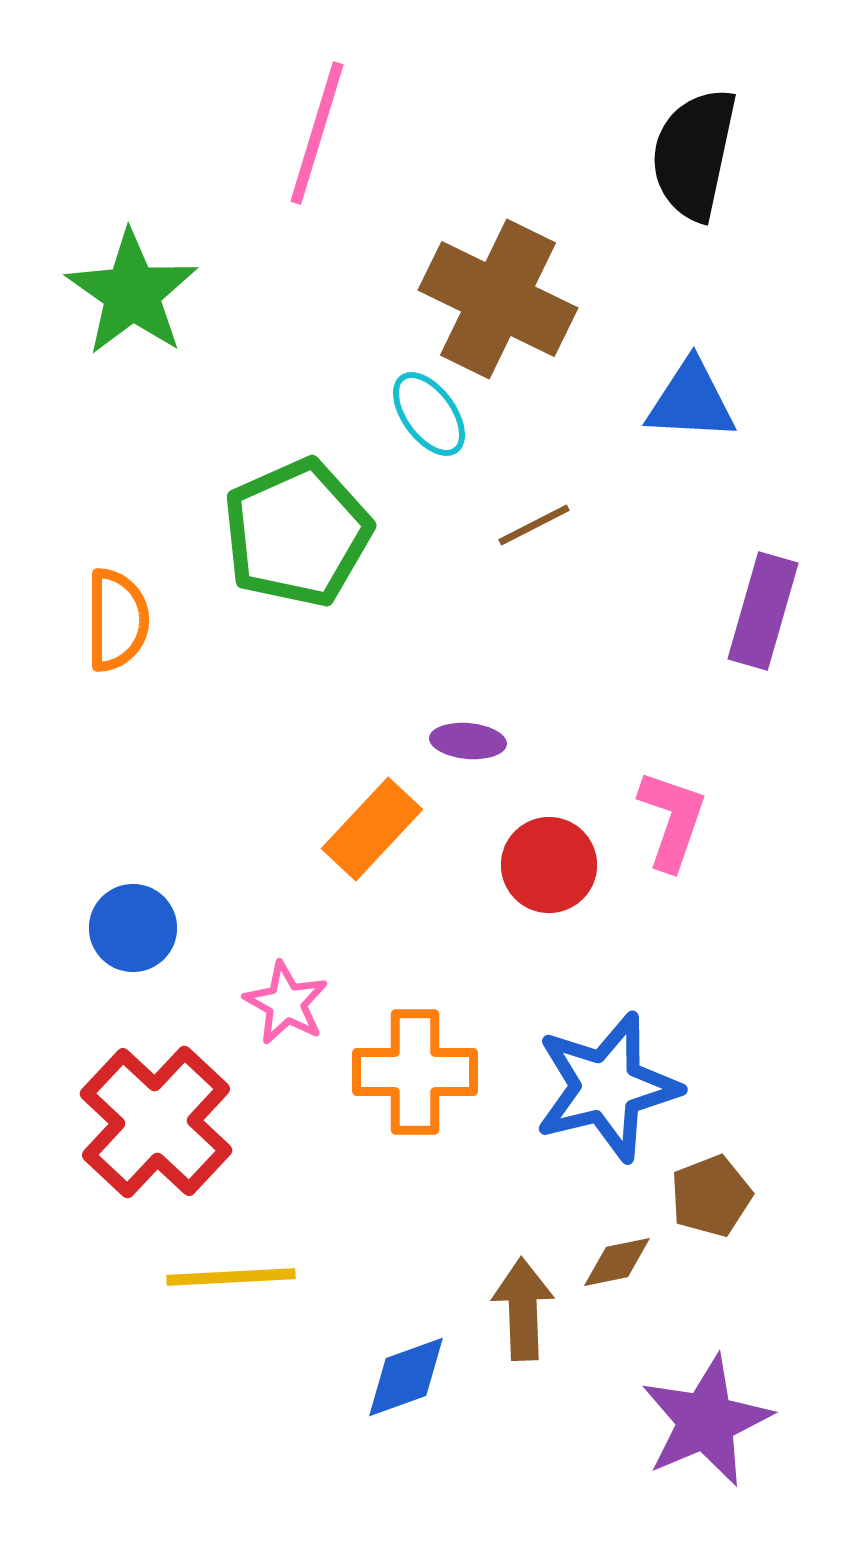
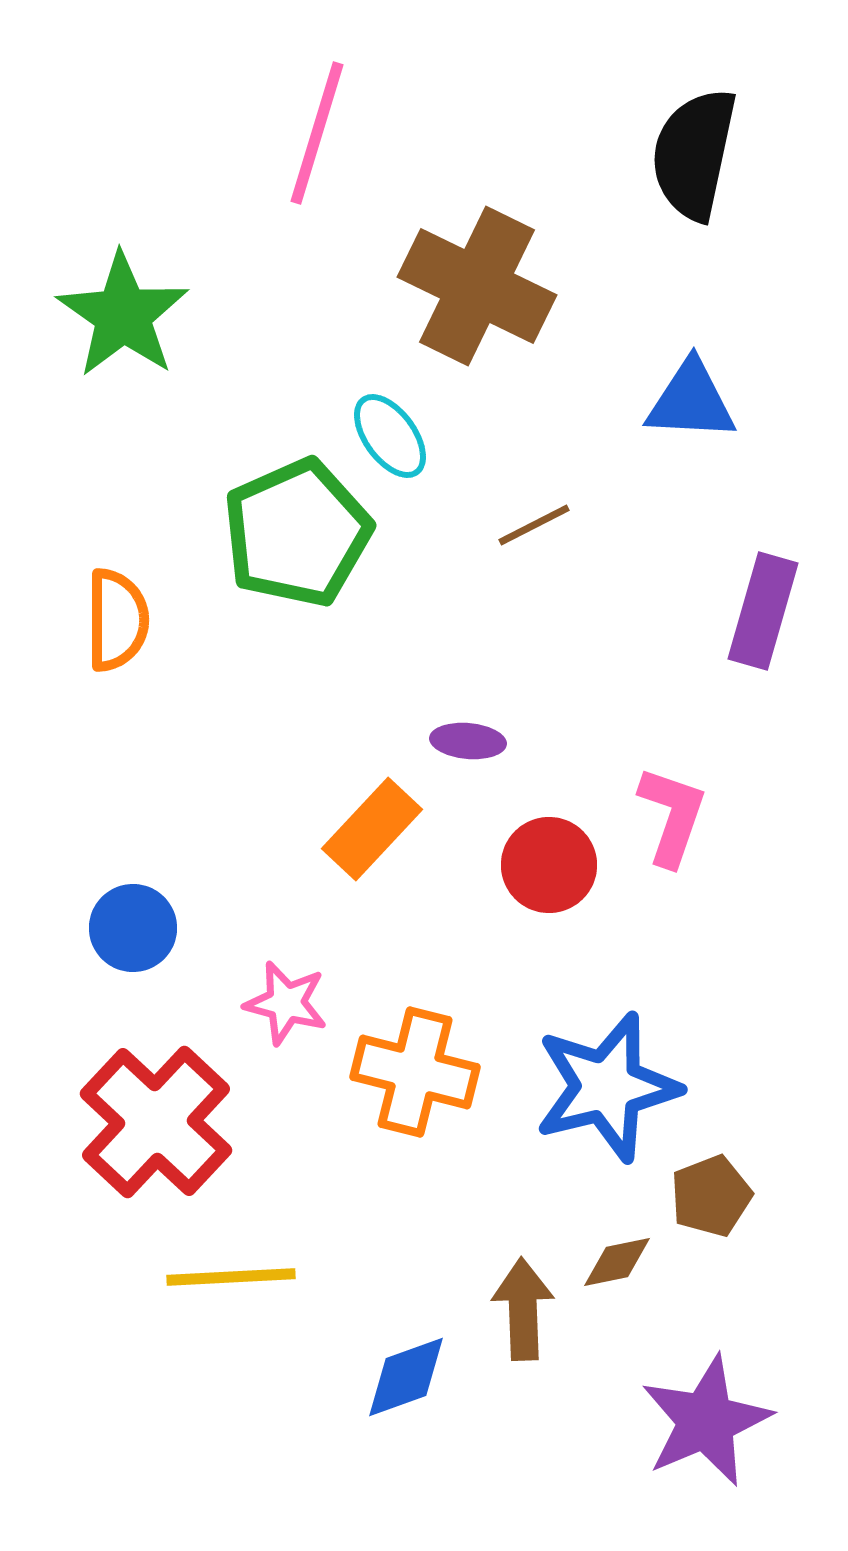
green star: moved 9 px left, 22 px down
brown cross: moved 21 px left, 13 px up
cyan ellipse: moved 39 px left, 22 px down
pink L-shape: moved 4 px up
pink star: rotated 14 degrees counterclockwise
orange cross: rotated 14 degrees clockwise
